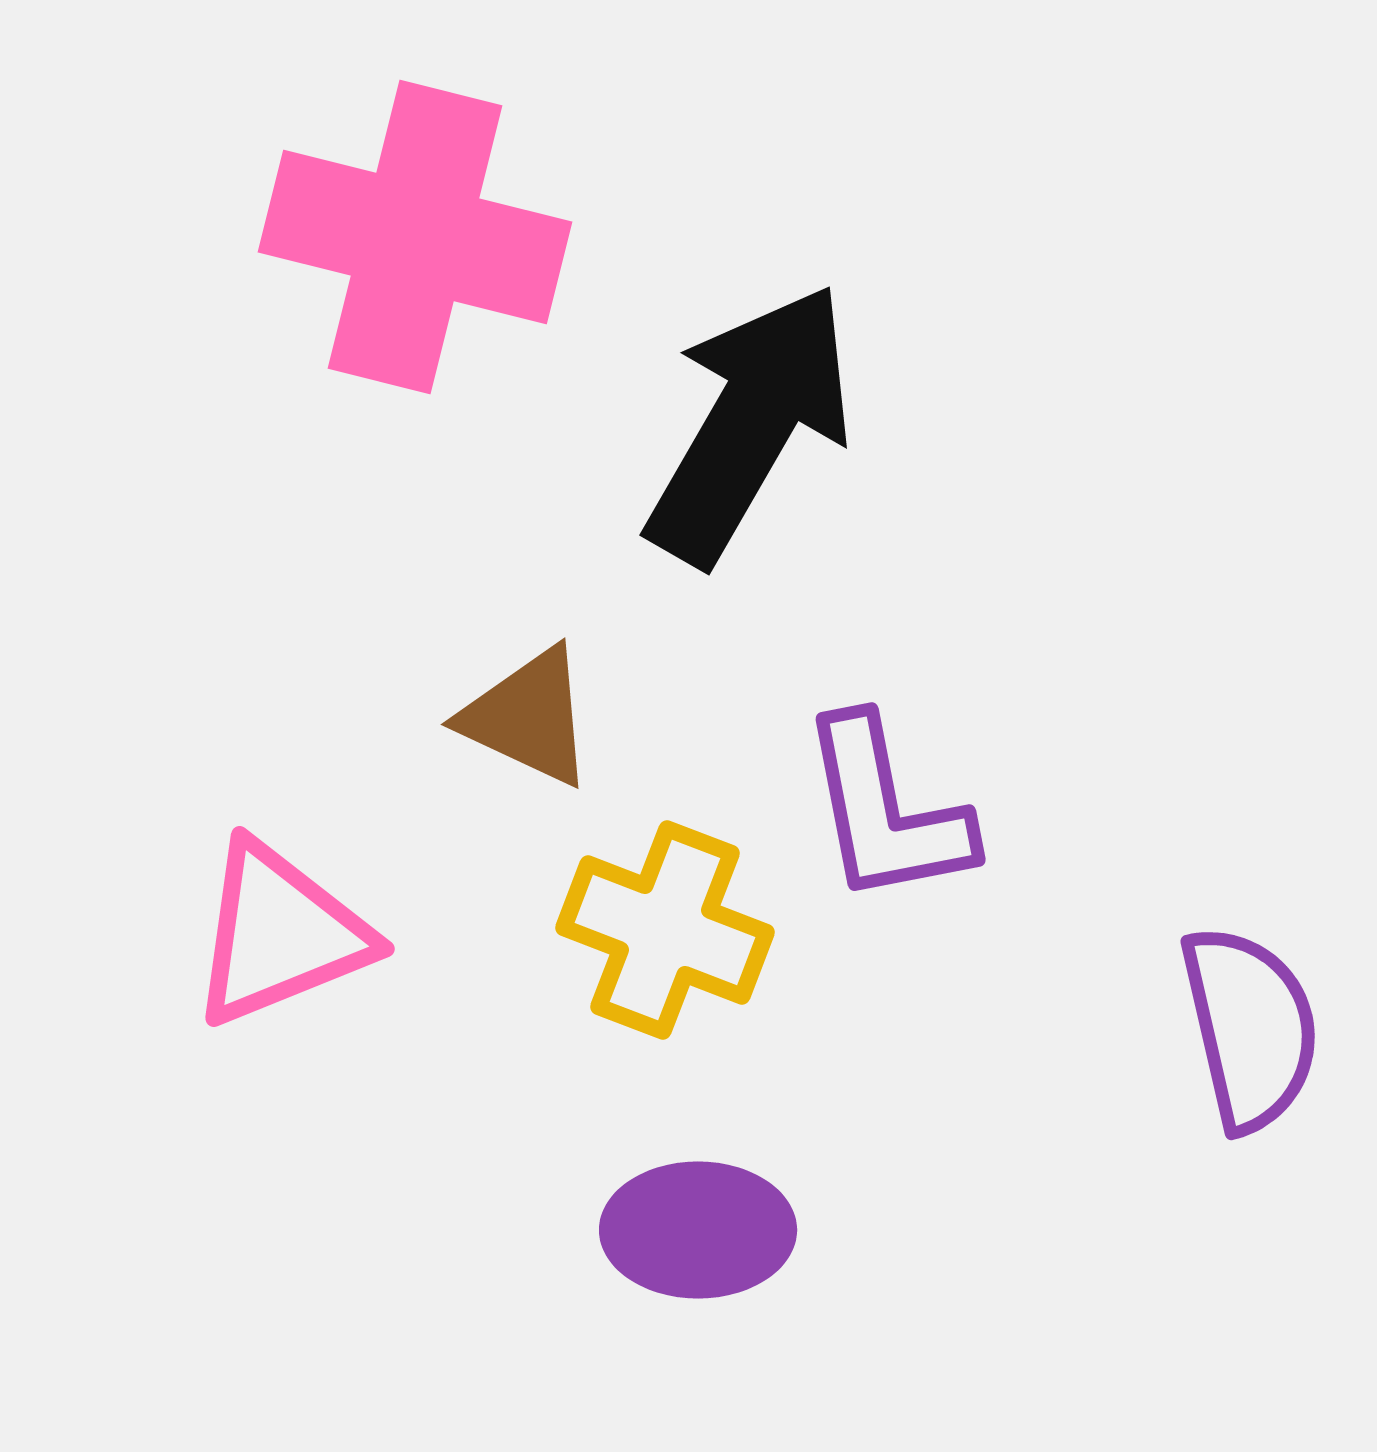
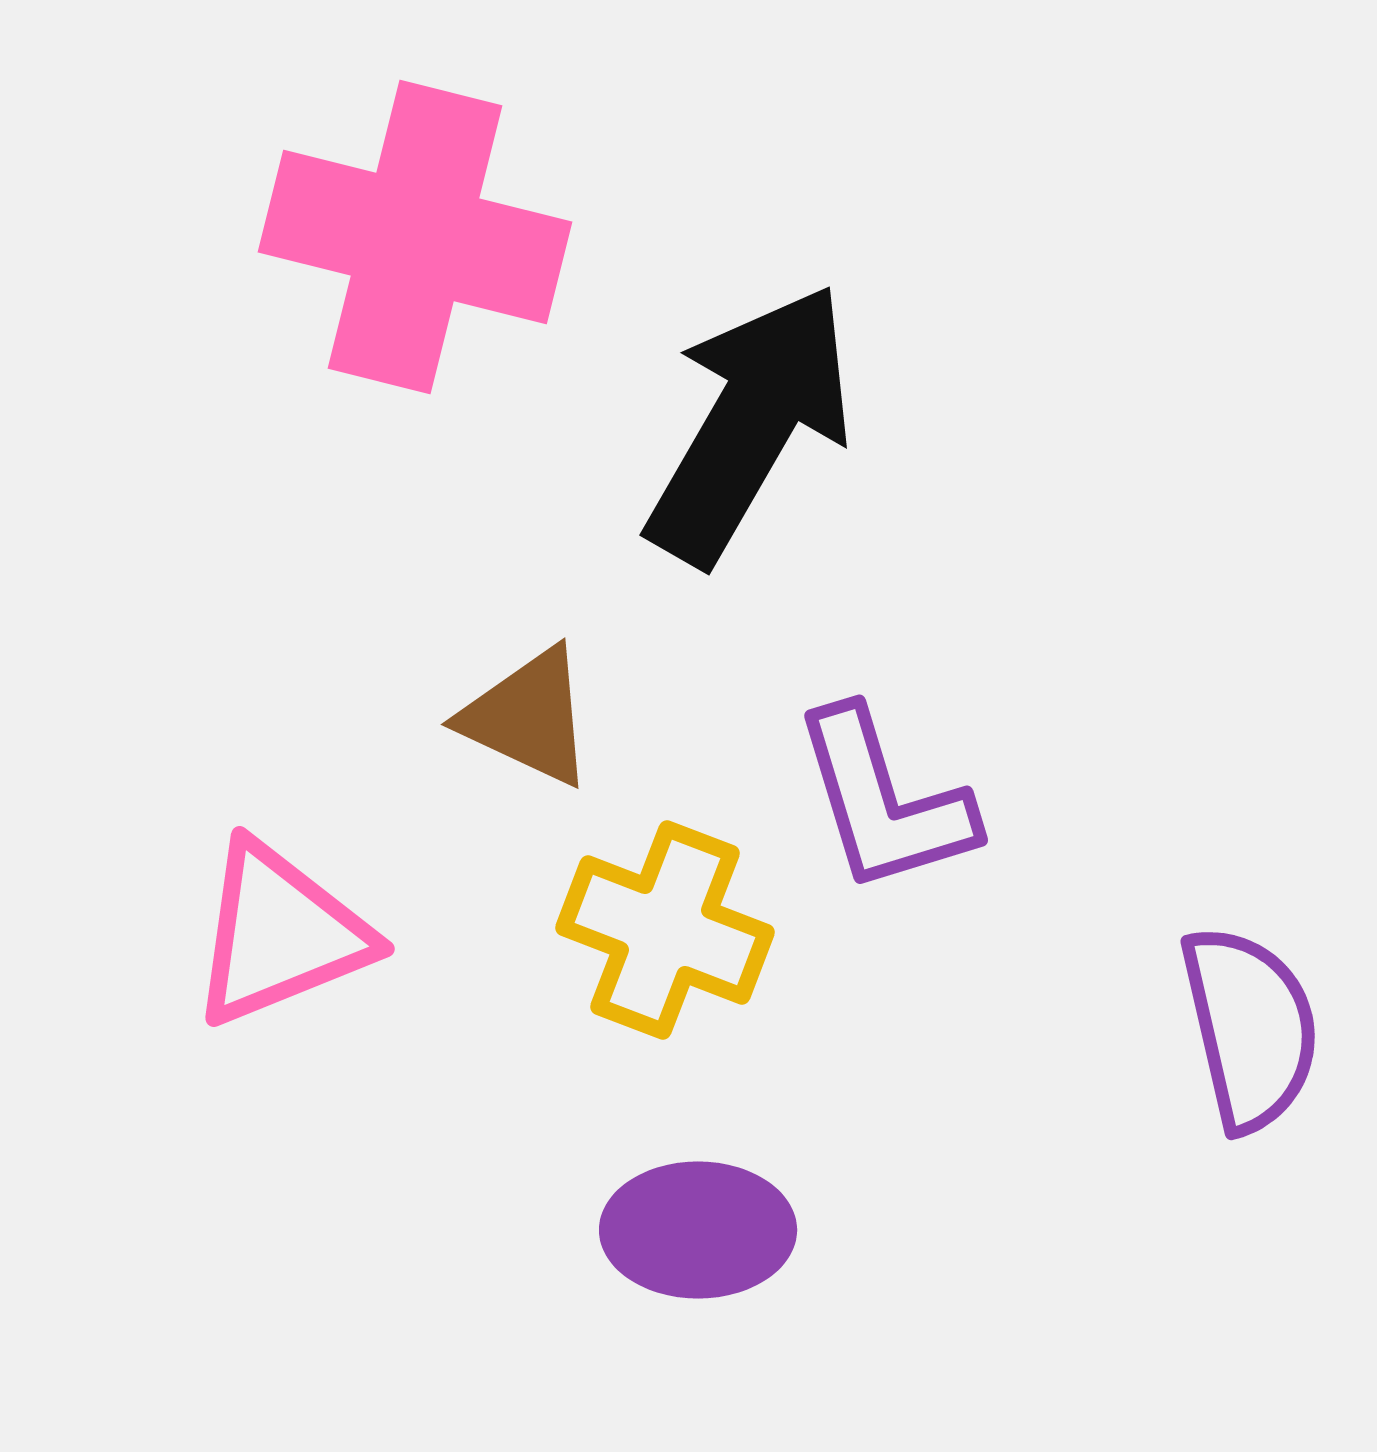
purple L-shape: moved 2 px left, 10 px up; rotated 6 degrees counterclockwise
